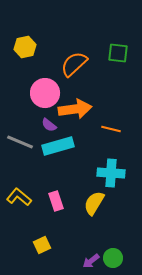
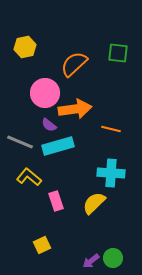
yellow L-shape: moved 10 px right, 20 px up
yellow semicircle: rotated 15 degrees clockwise
